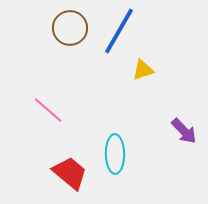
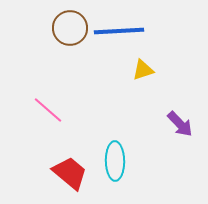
blue line: rotated 57 degrees clockwise
purple arrow: moved 4 px left, 7 px up
cyan ellipse: moved 7 px down
